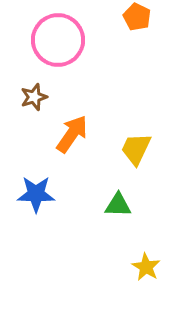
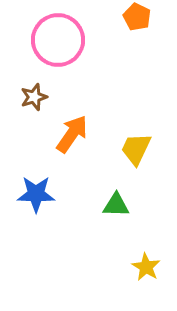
green triangle: moved 2 px left
